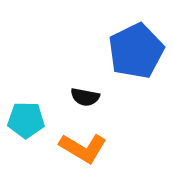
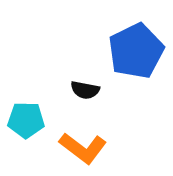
black semicircle: moved 7 px up
orange L-shape: rotated 6 degrees clockwise
